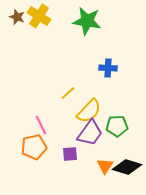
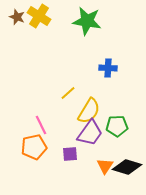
yellow semicircle: rotated 12 degrees counterclockwise
